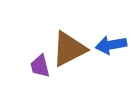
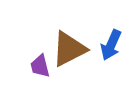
blue arrow: rotated 56 degrees counterclockwise
